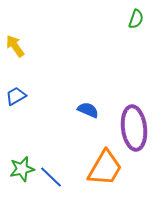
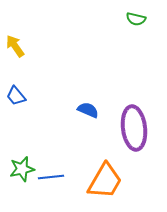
green semicircle: rotated 84 degrees clockwise
blue trapezoid: rotated 100 degrees counterclockwise
orange trapezoid: moved 13 px down
blue line: rotated 50 degrees counterclockwise
